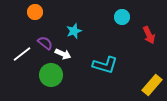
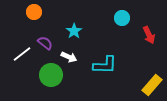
orange circle: moved 1 px left
cyan circle: moved 1 px down
cyan star: rotated 14 degrees counterclockwise
white arrow: moved 6 px right, 3 px down
cyan L-shape: rotated 15 degrees counterclockwise
